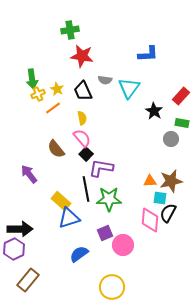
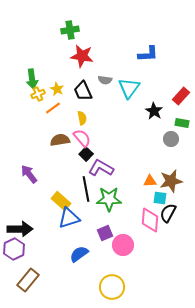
brown semicircle: moved 4 px right, 9 px up; rotated 120 degrees clockwise
purple L-shape: rotated 20 degrees clockwise
